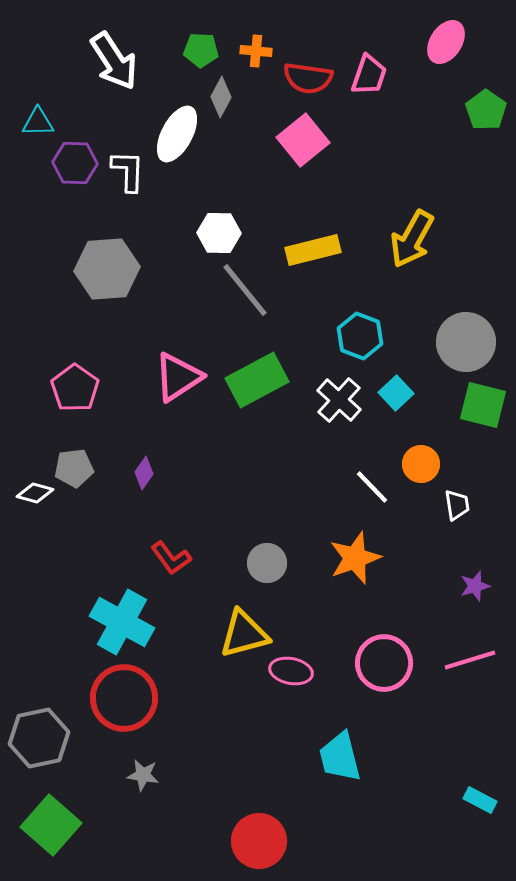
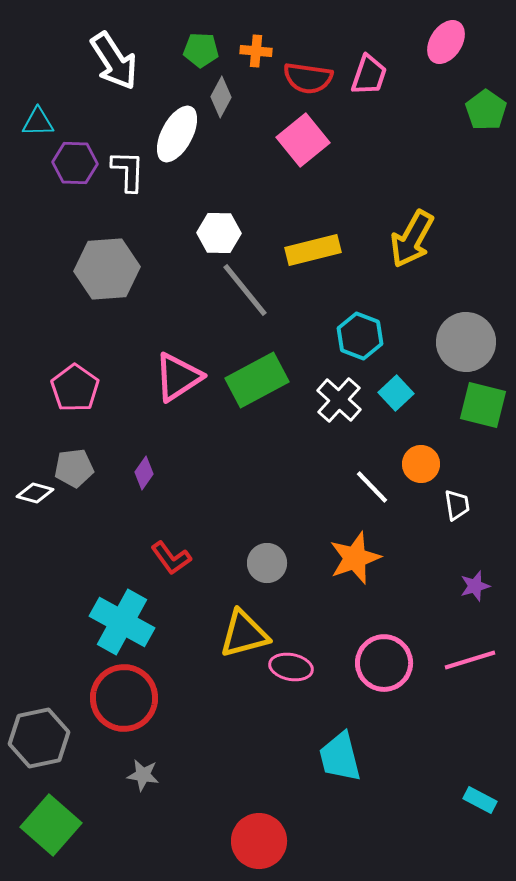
pink ellipse at (291, 671): moved 4 px up
